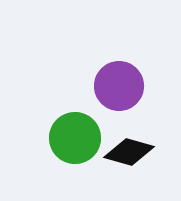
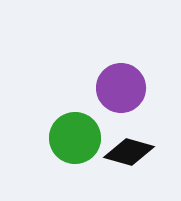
purple circle: moved 2 px right, 2 px down
